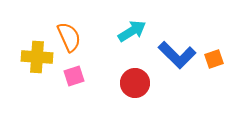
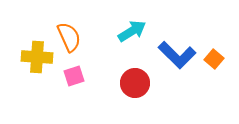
orange square: rotated 30 degrees counterclockwise
